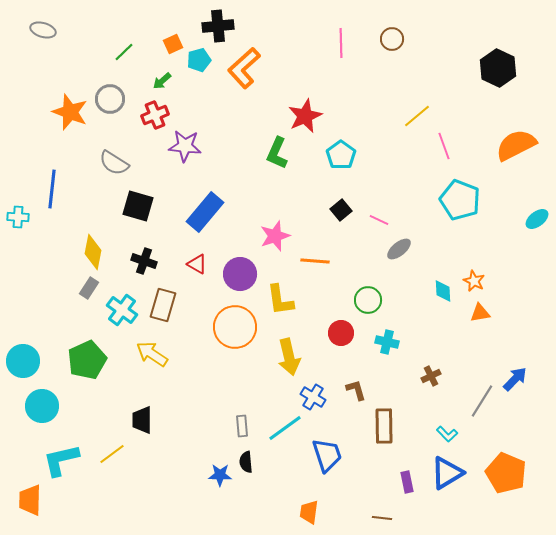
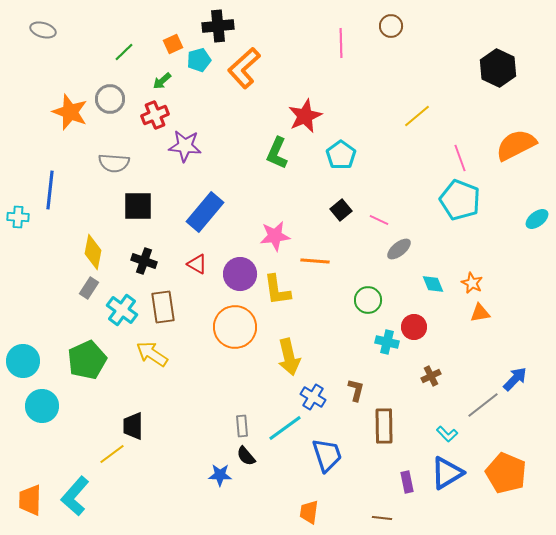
brown circle at (392, 39): moved 1 px left, 13 px up
pink line at (444, 146): moved 16 px right, 12 px down
gray semicircle at (114, 163): rotated 28 degrees counterclockwise
blue line at (52, 189): moved 2 px left, 1 px down
black square at (138, 206): rotated 16 degrees counterclockwise
pink star at (275, 236): rotated 12 degrees clockwise
orange star at (474, 281): moved 2 px left, 2 px down
cyan diamond at (443, 291): moved 10 px left, 7 px up; rotated 20 degrees counterclockwise
yellow L-shape at (280, 300): moved 3 px left, 10 px up
brown rectangle at (163, 305): moved 2 px down; rotated 24 degrees counterclockwise
red circle at (341, 333): moved 73 px right, 6 px up
brown L-shape at (356, 390): rotated 30 degrees clockwise
gray line at (482, 401): moved 1 px right, 4 px down; rotated 20 degrees clockwise
black trapezoid at (142, 420): moved 9 px left, 6 px down
cyan L-shape at (61, 460): moved 14 px right, 36 px down; rotated 36 degrees counterclockwise
black semicircle at (246, 462): moved 6 px up; rotated 35 degrees counterclockwise
